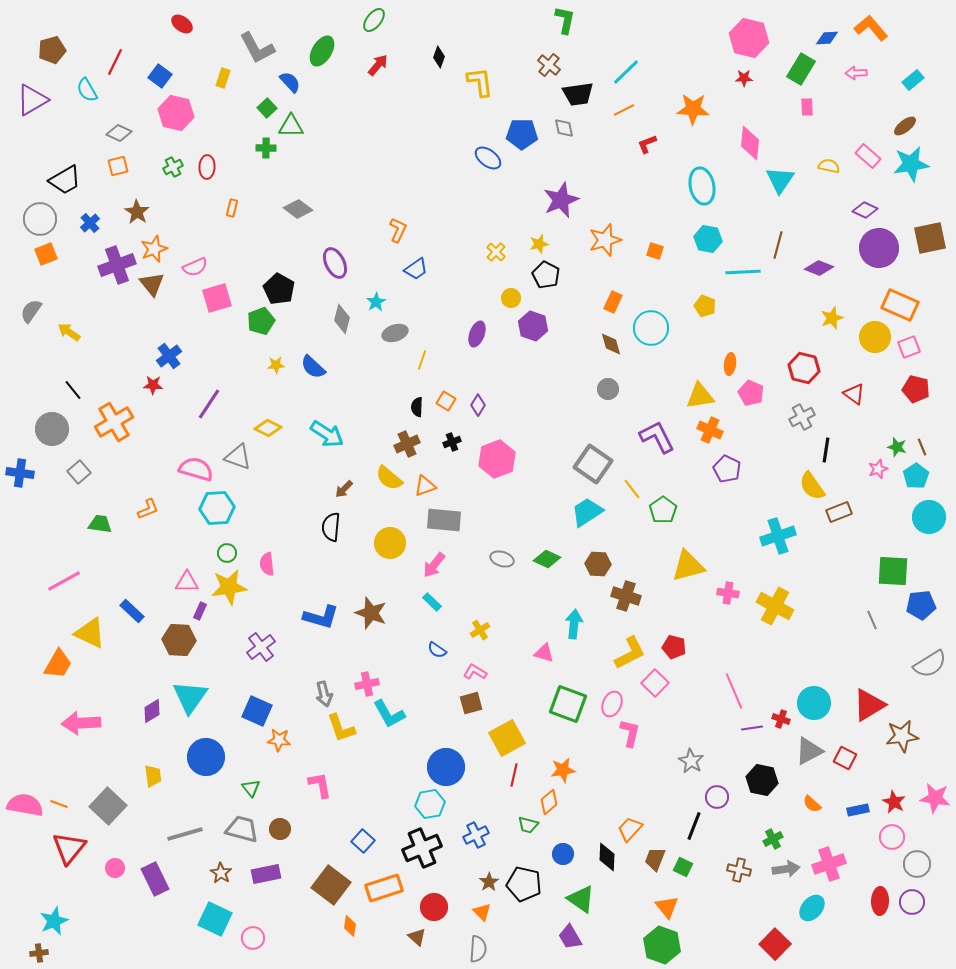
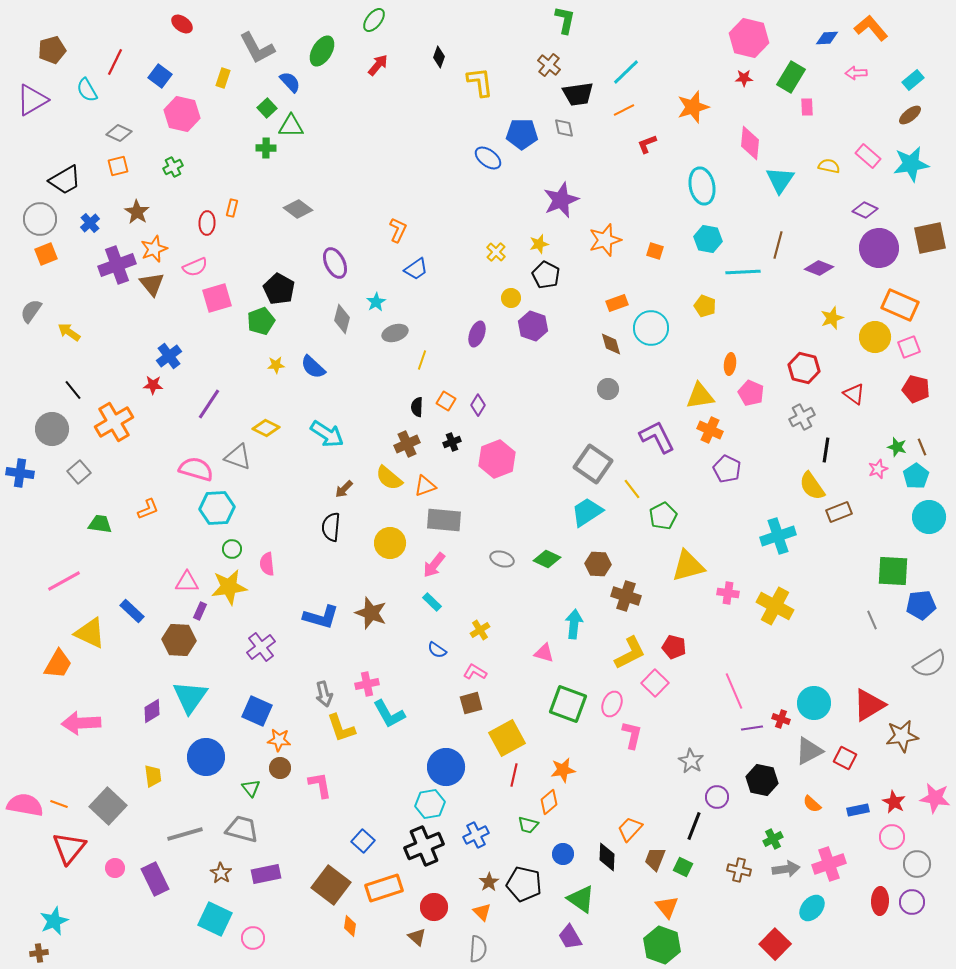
green rectangle at (801, 69): moved 10 px left, 8 px down
orange star at (693, 109): moved 2 px up; rotated 20 degrees counterclockwise
pink hexagon at (176, 113): moved 6 px right, 1 px down
brown ellipse at (905, 126): moved 5 px right, 11 px up
red ellipse at (207, 167): moved 56 px down
orange rectangle at (613, 302): moved 4 px right, 1 px down; rotated 45 degrees clockwise
yellow diamond at (268, 428): moved 2 px left
green pentagon at (663, 510): moved 6 px down; rotated 8 degrees clockwise
green circle at (227, 553): moved 5 px right, 4 px up
pink L-shape at (630, 733): moved 2 px right, 2 px down
brown circle at (280, 829): moved 61 px up
black cross at (422, 848): moved 2 px right, 2 px up
